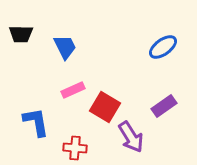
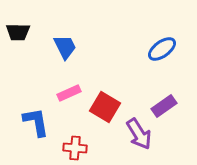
black trapezoid: moved 3 px left, 2 px up
blue ellipse: moved 1 px left, 2 px down
pink rectangle: moved 4 px left, 3 px down
purple arrow: moved 8 px right, 3 px up
